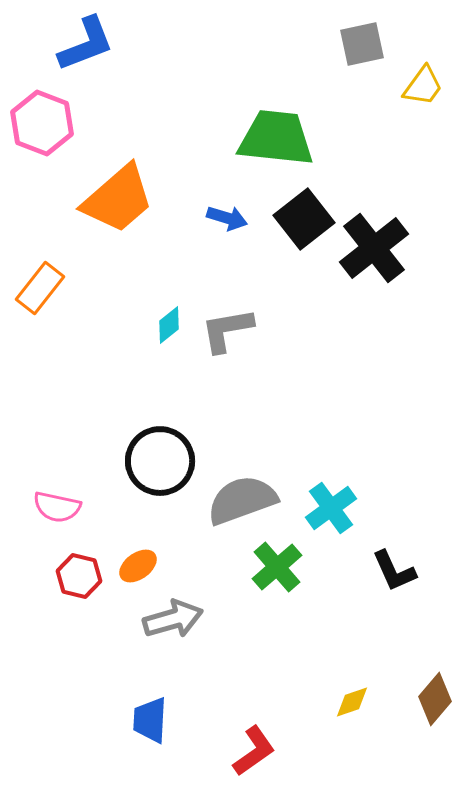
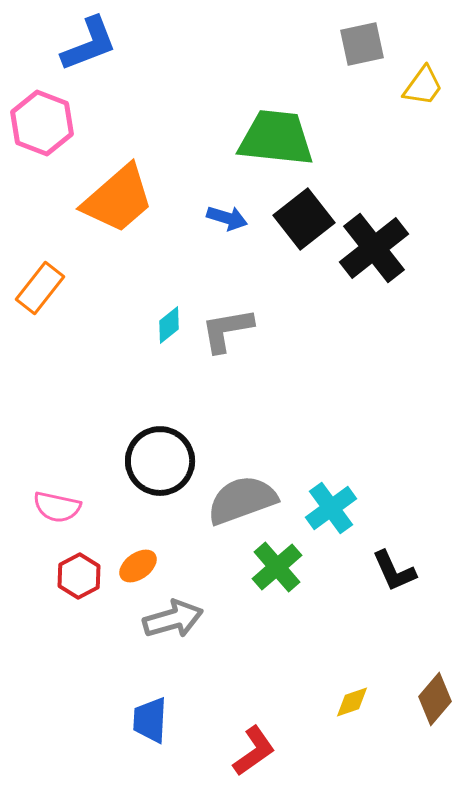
blue L-shape: moved 3 px right
red hexagon: rotated 18 degrees clockwise
